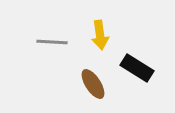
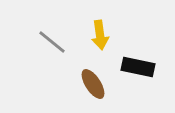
gray line: rotated 36 degrees clockwise
black rectangle: moved 1 px right, 1 px up; rotated 20 degrees counterclockwise
